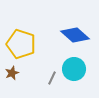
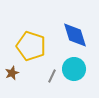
blue diamond: rotated 32 degrees clockwise
yellow pentagon: moved 10 px right, 2 px down
gray line: moved 2 px up
